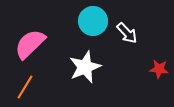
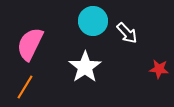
pink semicircle: rotated 20 degrees counterclockwise
white star: rotated 12 degrees counterclockwise
